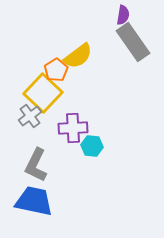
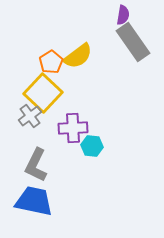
orange pentagon: moved 5 px left, 8 px up
